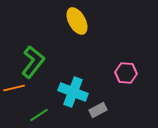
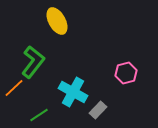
yellow ellipse: moved 20 px left
pink hexagon: rotated 20 degrees counterclockwise
orange line: rotated 30 degrees counterclockwise
cyan cross: rotated 8 degrees clockwise
gray rectangle: rotated 18 degrees counterclockwise
